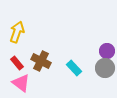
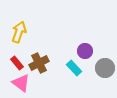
yellow arrow: moved 2 px right
purple circle: moved 22 px left
brown cross: moved 2 px left, 2 px down; rotated 36 degrees clockwise
